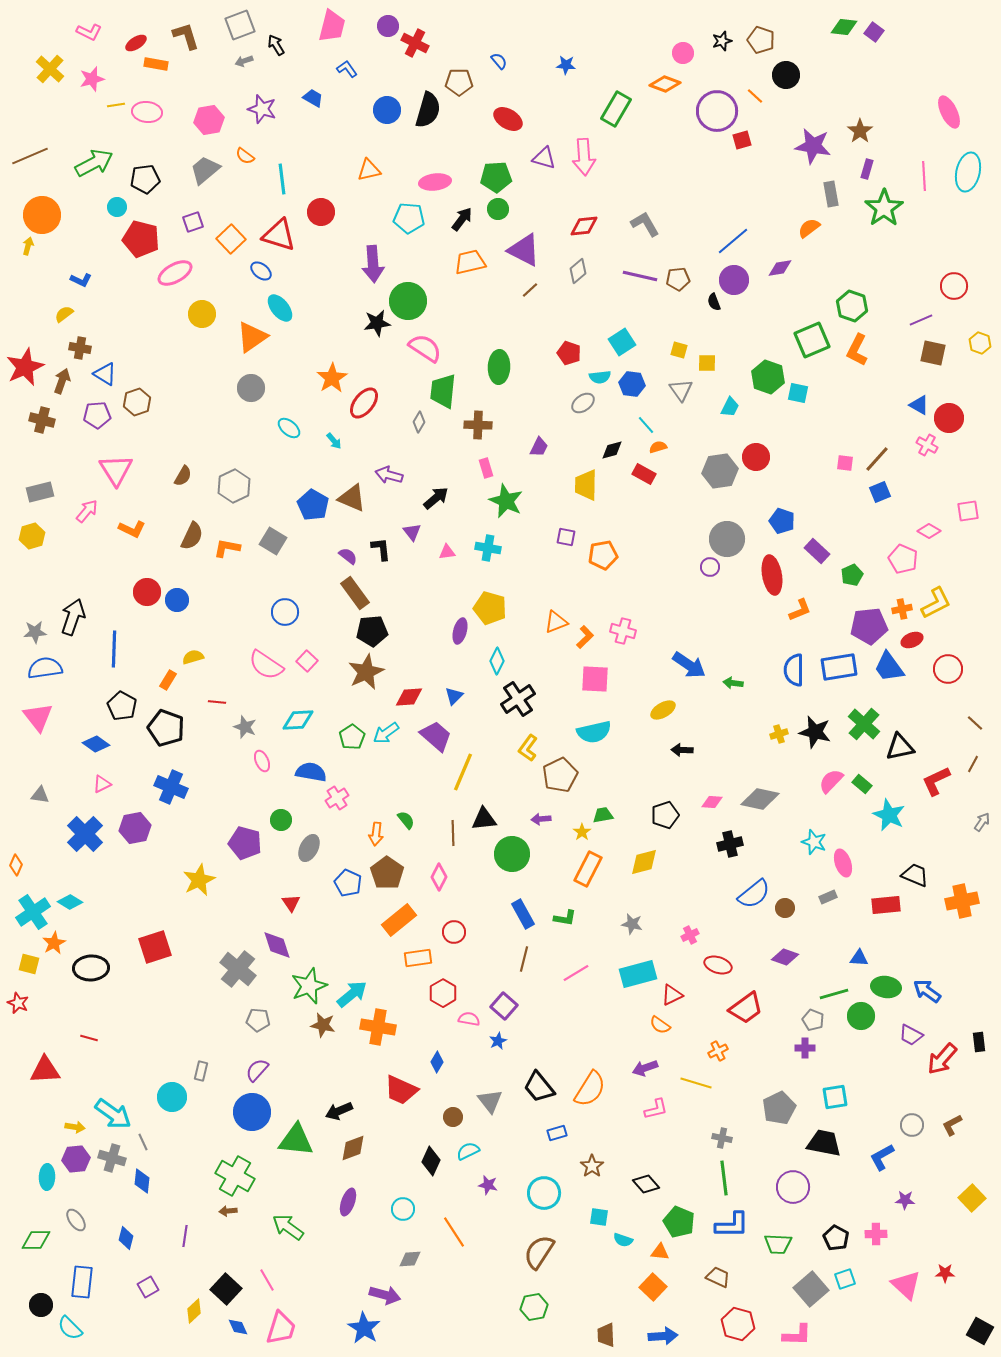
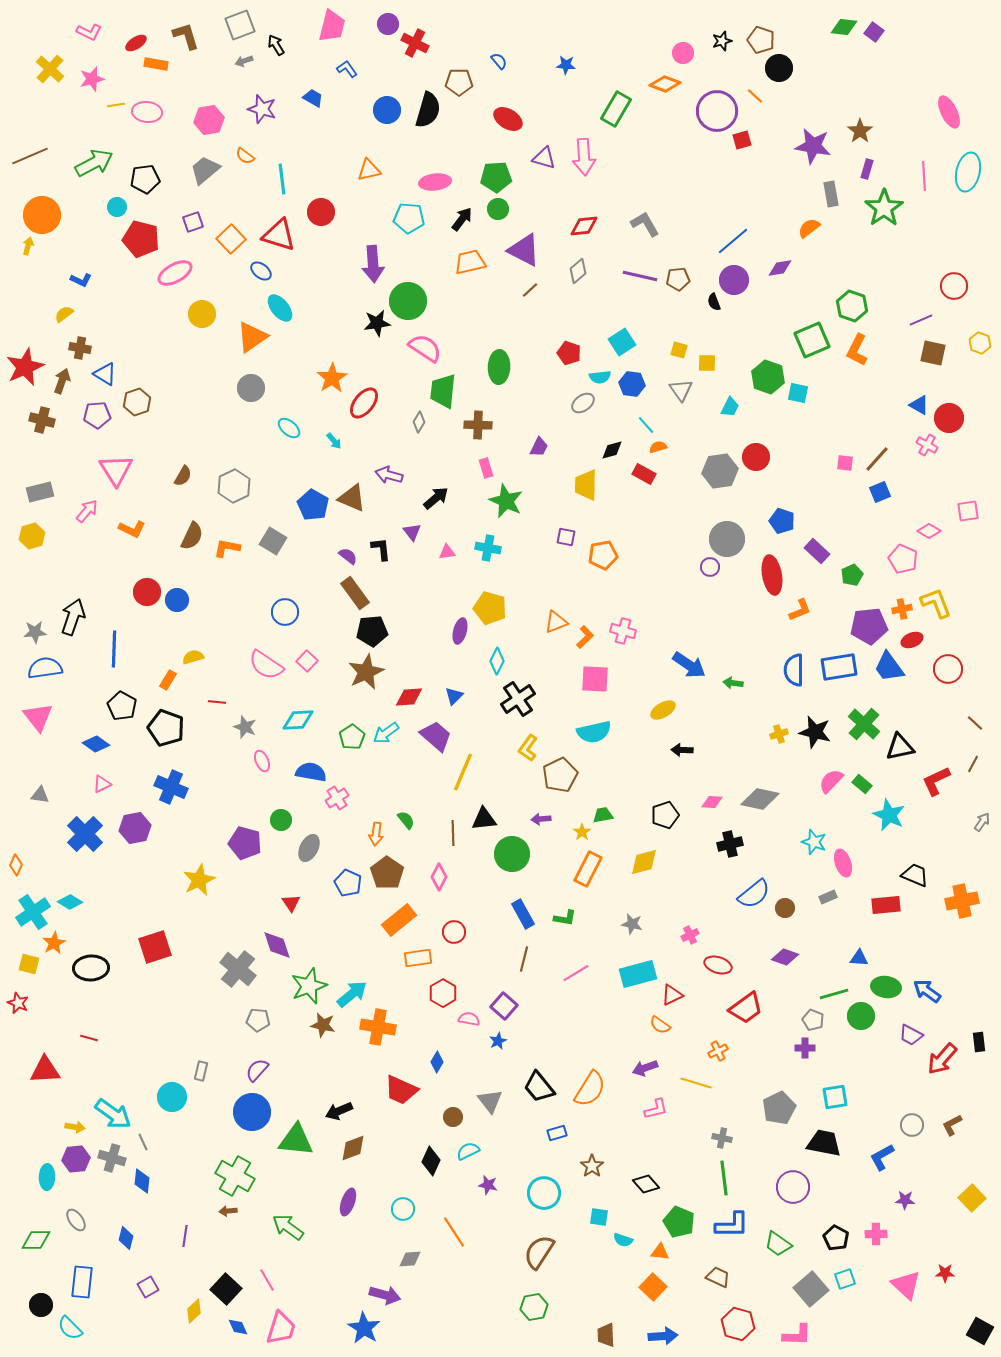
purple circle at (388, 26): moved 2 px up
black circle at (786, 75): moved 7 px left, 7 px up
yellow L-shape at (936, 603): rotated 84 degrees counterclockwise
green trapezoid at (778, 1244): rotated 32 degrees clockwise
